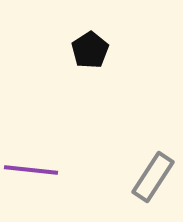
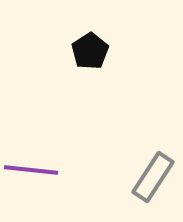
black pentagon: moved 1 px down
